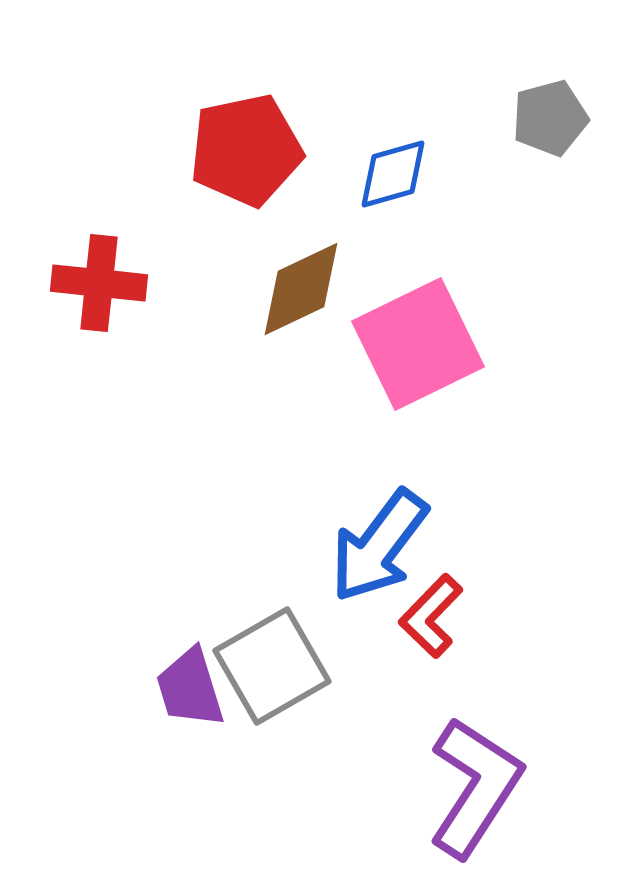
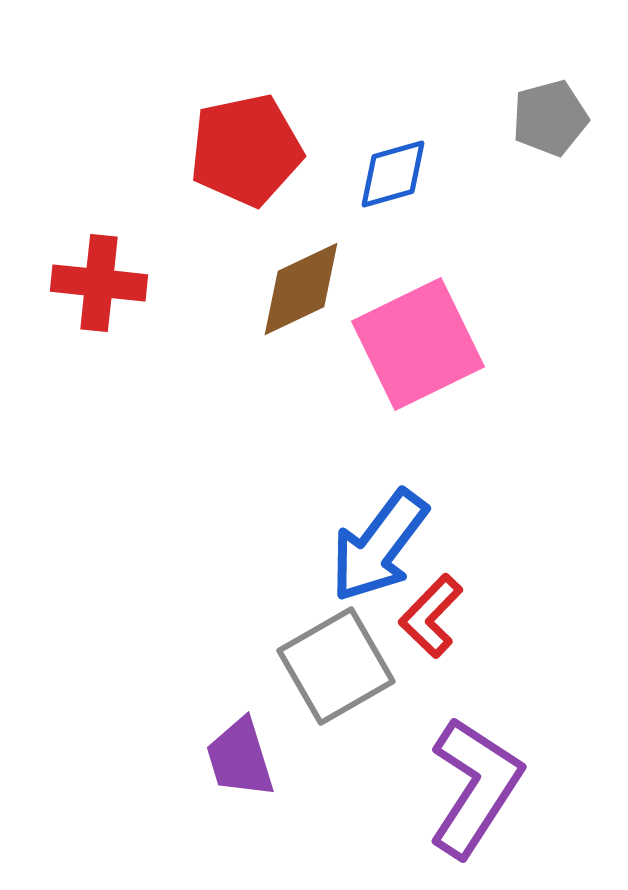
gray square: moved 64 px right
purple trapezoid: moved 50 px right, 70 px down
